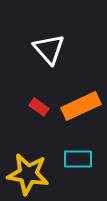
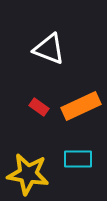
white triangle: rotated 28 degrees counterclockwise
